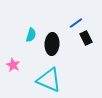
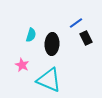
pink star: moved 9 px right
